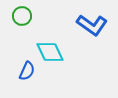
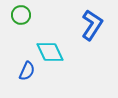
green circle: moved 1 px left, 1 px up
blue L-shape: rotated 92 degrees counterclockwise
